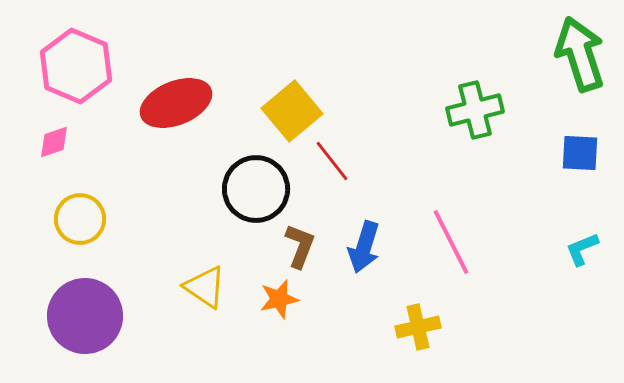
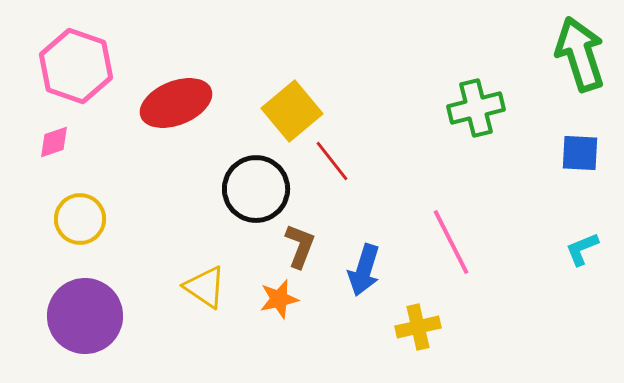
pink hexagon: rotated 4 degrees counterclockwise
green cross: moved 1 px right, 2 px up
blue arrow: moved 23 px down
